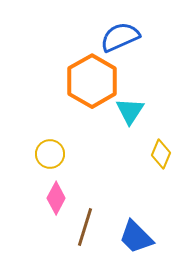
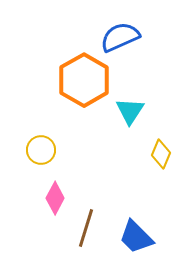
orange hexagon: moved 8 px left, 1 px up
yellow circle: moved 9 px left, 4 px up
pink diamond: moved 1 px left
brown line: moved 1 px right, 1 px down
